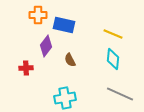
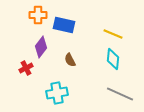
purple diamond: moved 5 px left, 1 px down
red cross: rotated 24 degrees counterclockwise
cyan cross: moved 8 px left, 5 px up
